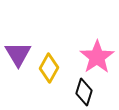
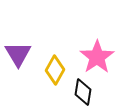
yellow diamond: moved 6 px right, 2 px down
black diamond: moved 1 px left; rotated 8 degrees counterclockwise
